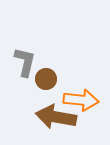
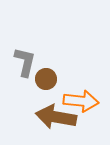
orange arrow: moved 1 px down
